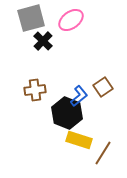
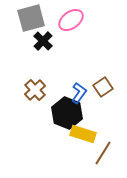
brown cross: rotated 35 degrees counterclockwise
blue L-shape: moved 3 px up; rotated 15 degrees counterclockwise
yellow rectangle: moved 4 px right, 6 px up
